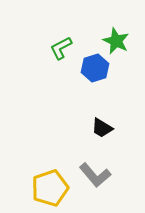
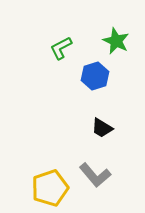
blue hexagon: moved 8 px down
